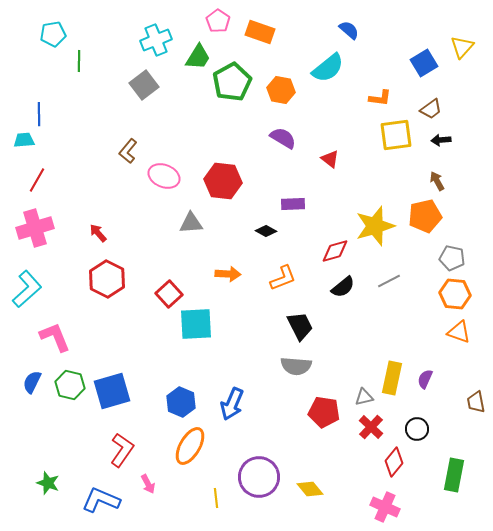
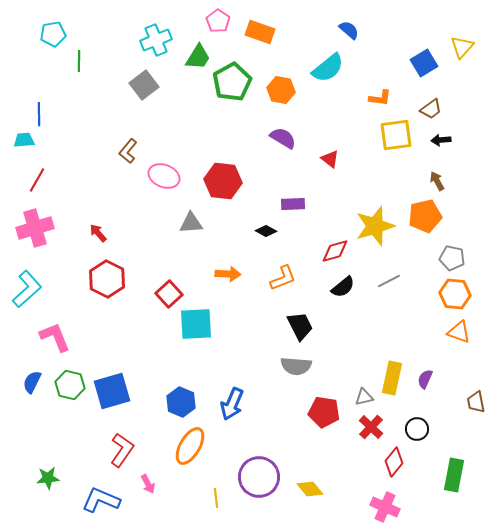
green star at (48, 483): moved 5 px up; rotated 25 degrees counterclockwise
